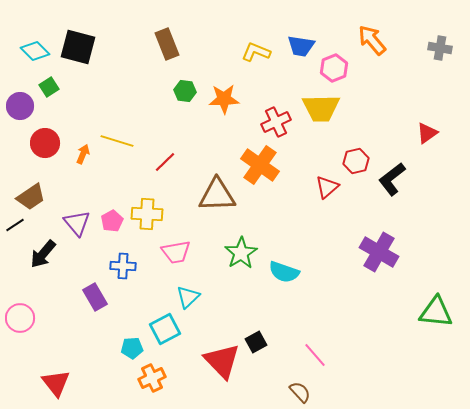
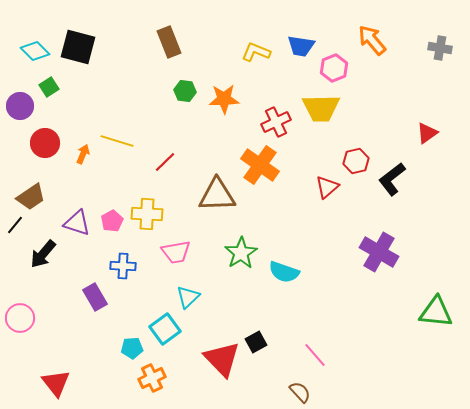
brown rectangle at (167, 44): moved 2 px right, 2 px up
purple triangle at (77, 223): rotated 32 degrees counterclockwise
black line at (15, 225): rotated 18 degrees counterclockwise
cyan square at (165, 329): rotated 8 degrees counterclockwise
red triangle at (222, 361): moved 2 px up
